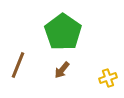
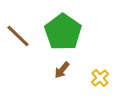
brown line: moved 29 px up; rotated 68 degrees counterclockwise
yellow cross: moved 8 px left; rotated 24 degrees counterclockwise
